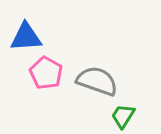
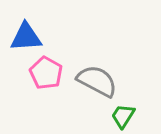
gray semicircle: rotated 9 degrees clockwise
